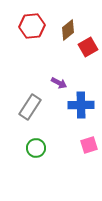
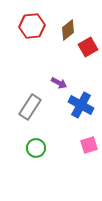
blue cross: rotated 30 degrees clockwise
